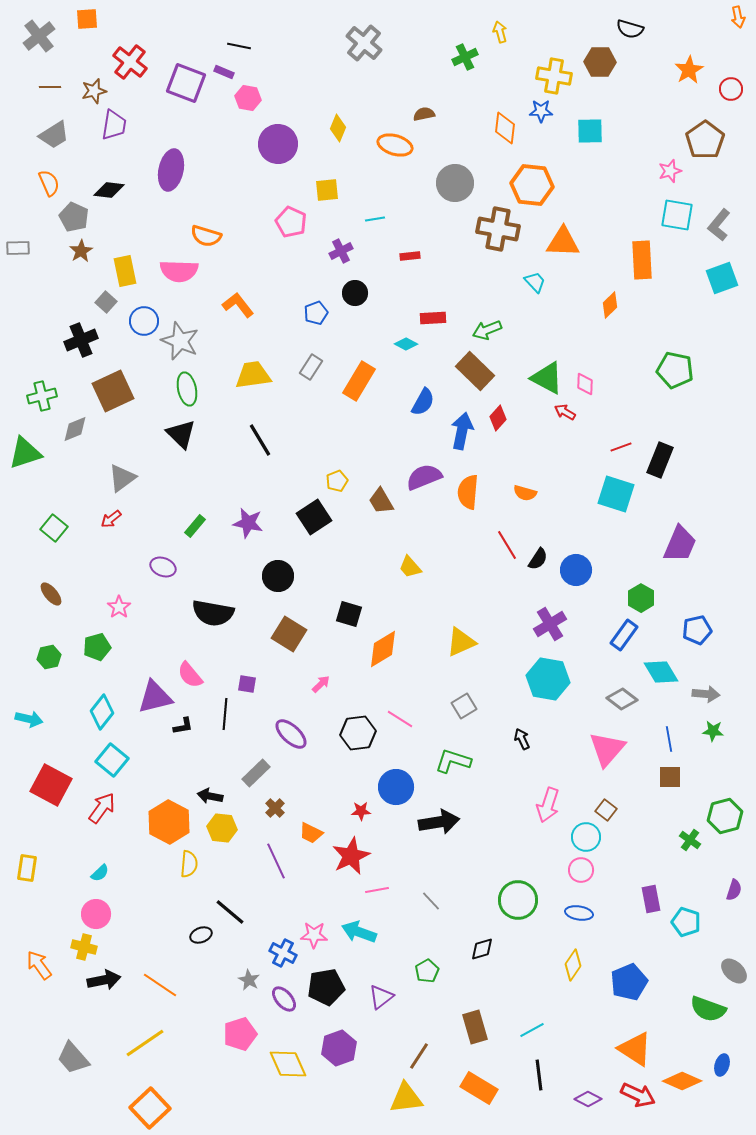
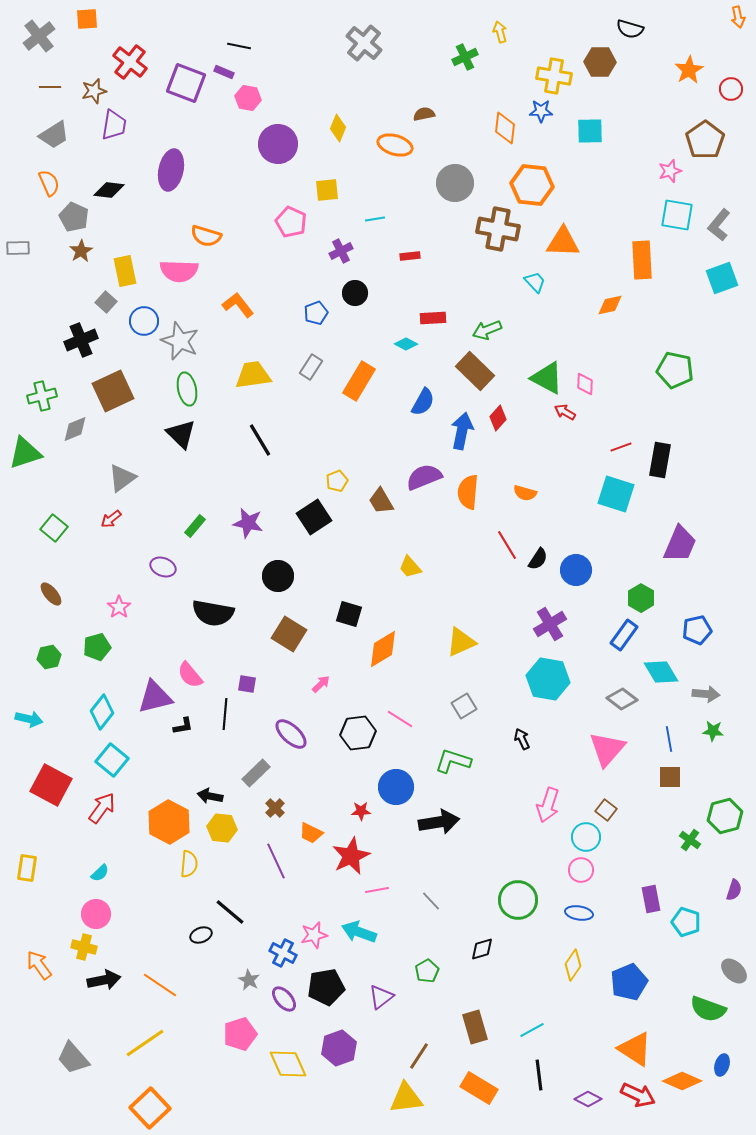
orange diamond at (610, 305): rotated 32 degrees clockwise
black rectangle at (660, 460): rotated 12 degrees counterclockwise
pink star at (314, 935): rotated 16 degrees counterclockwise
